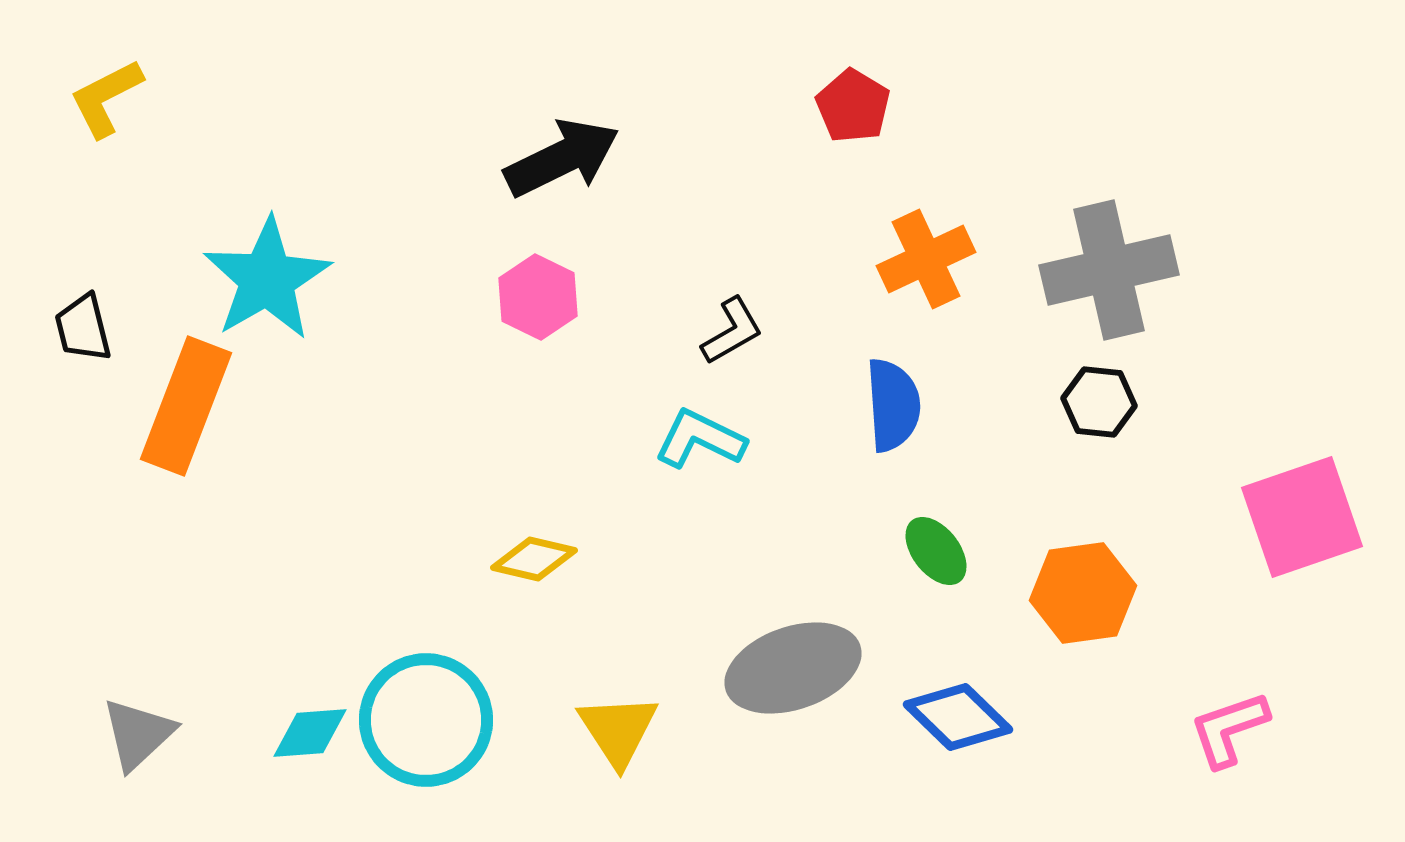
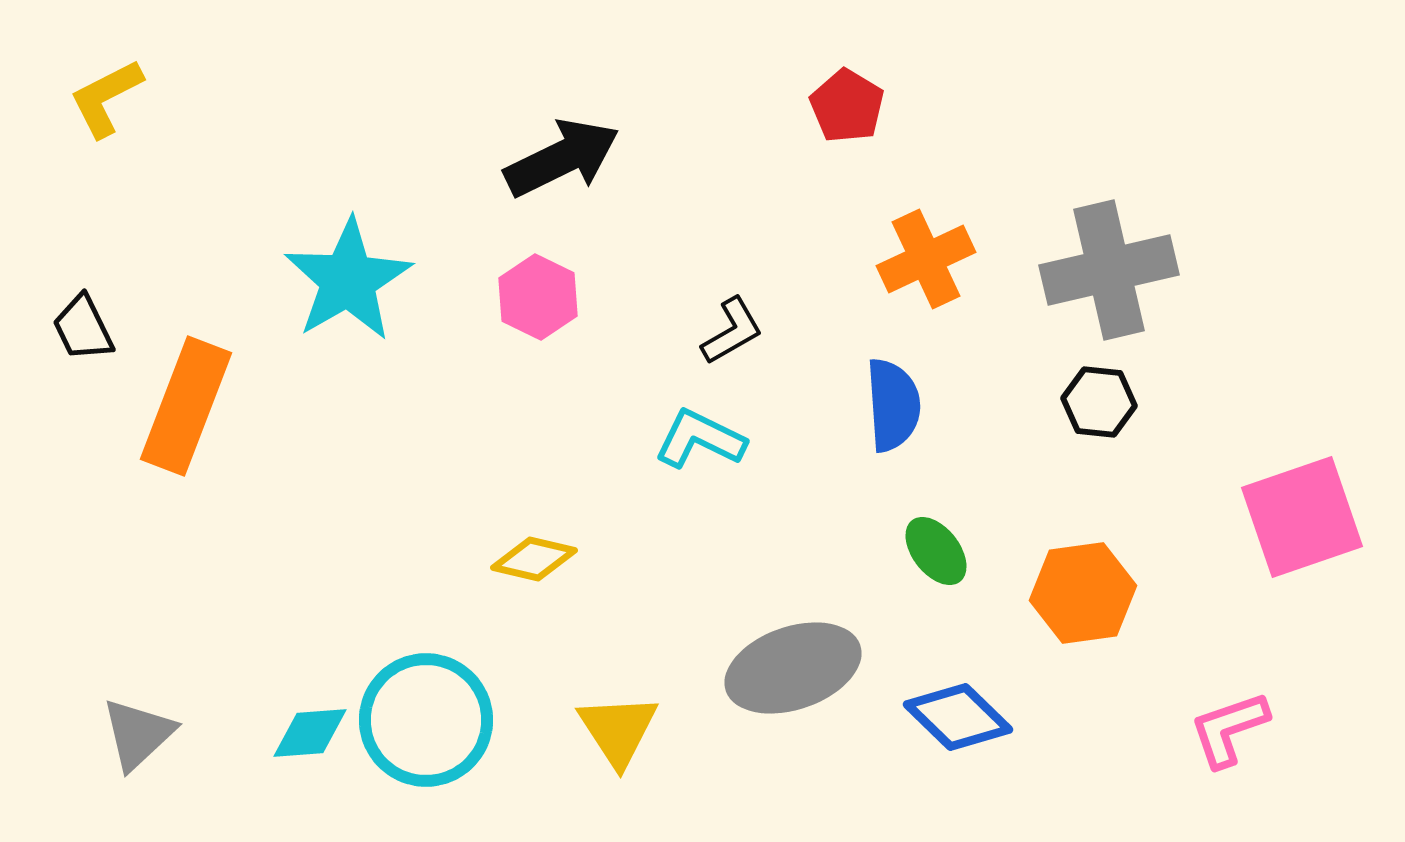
red pentagon: moved 6 px left
cyan star: moved 81 px right, 1 px down
black trapezoid: rotated 12 degrees counterclockwise
